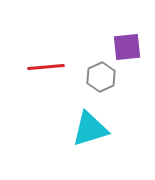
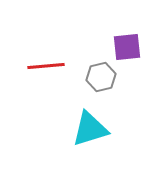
red line: moved 1 px up
gray hexagon: rotated 12 degrees clockwise
